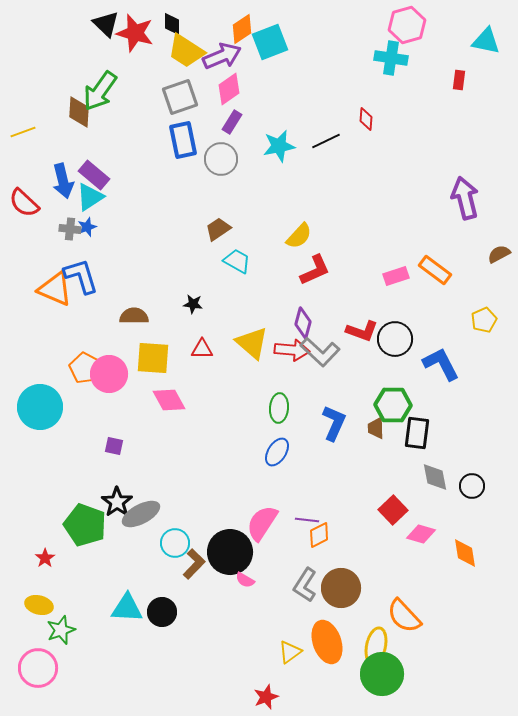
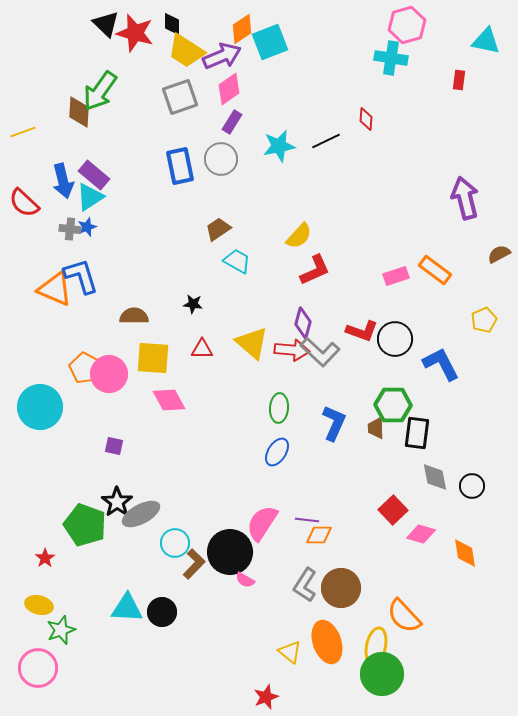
blue rectangle at (183, 140): moved 3 px left, 26 px down
orange diamond at (319, 535): rotated 28 degrees clockwise
yellow triangle at (290, 652): rotated 45 degrees counterclockwise
